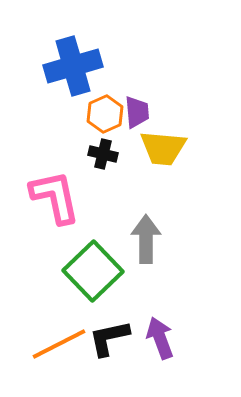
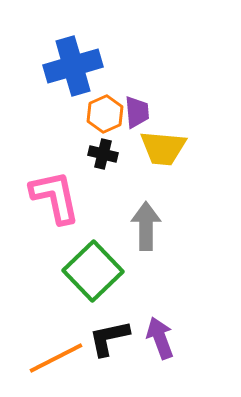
gray arrow: moved 13 px up
orange line: moved 3 px left, 14 px down
